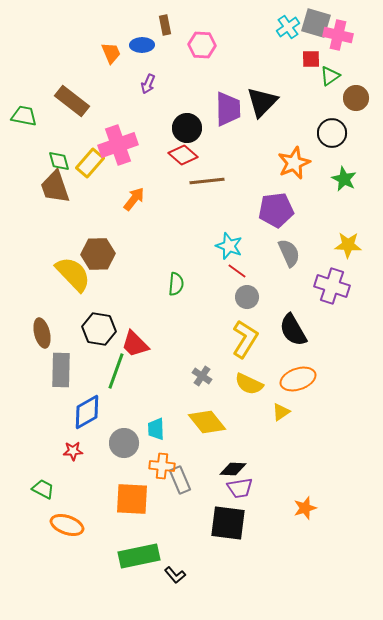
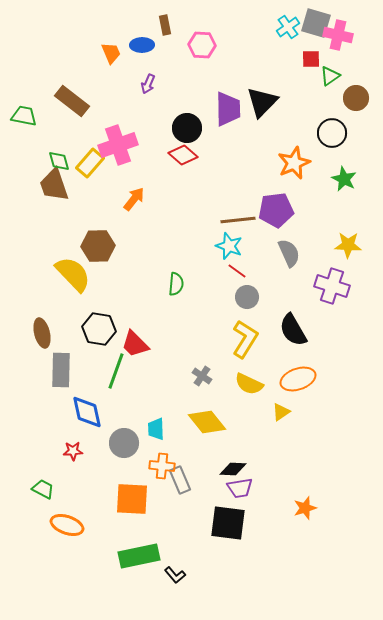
brown line at (207, 181): moved 31 px right, 39 px down
brown trapezoid at (55, 187): moved 1 px left, 2 px up
brown hexagon at (98, 254): moved 8 px up
blue diamond at (87, 412): rotated 72 degrees counterclockwise
